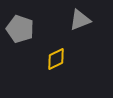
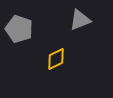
gray pentagon: moved 1 px left
